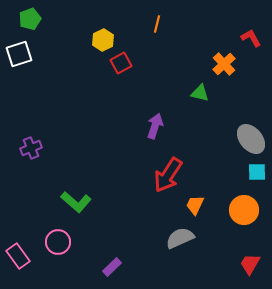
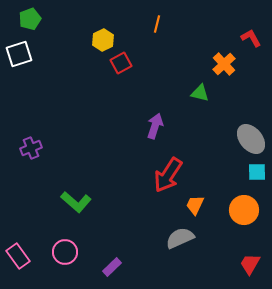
pink circle: moved 7 px right, 10 px down
